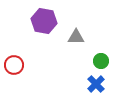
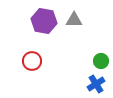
gray triangle: moved 2 px left, 17 px up
red circle: moved 18 px right, 4 px up
blue cross: rotated 12 degrees clockwise
